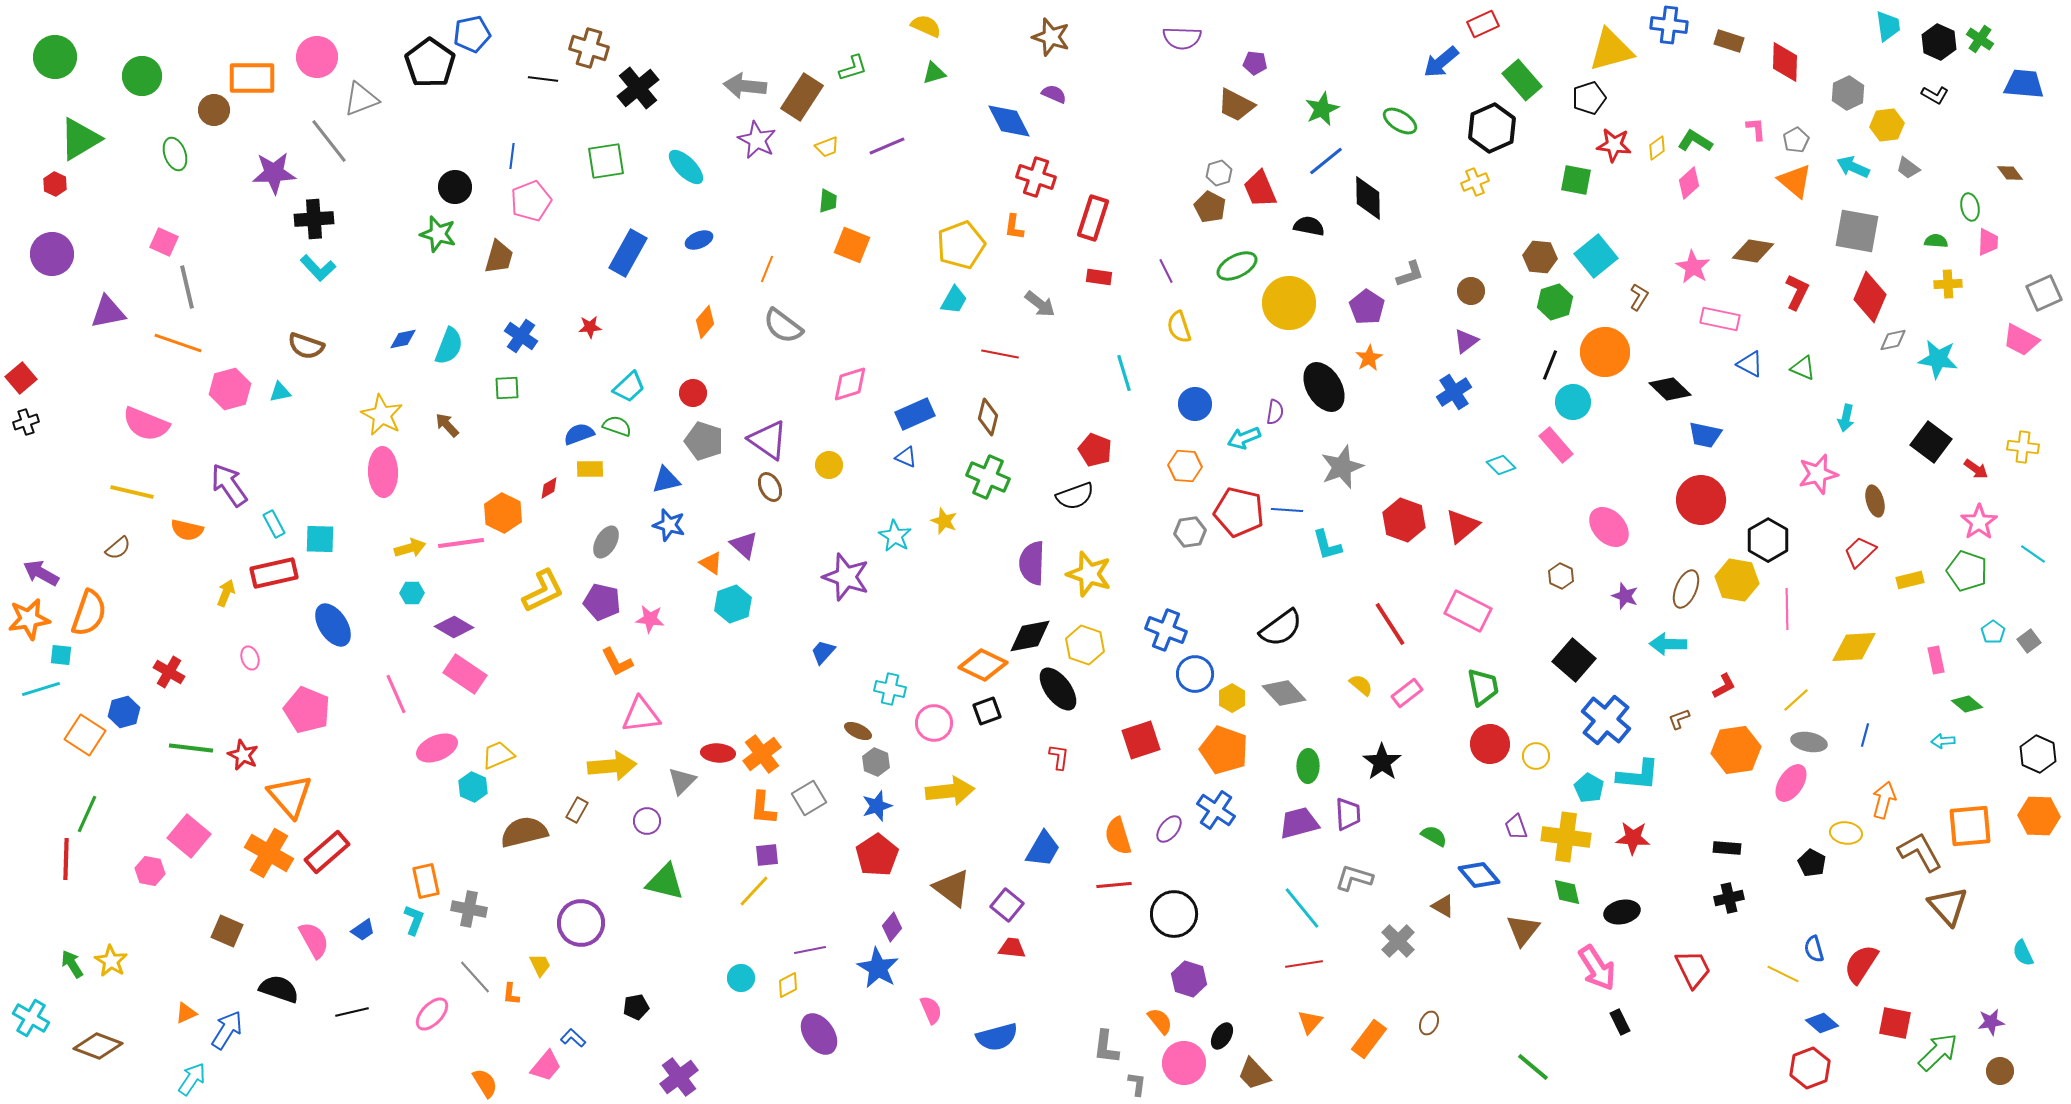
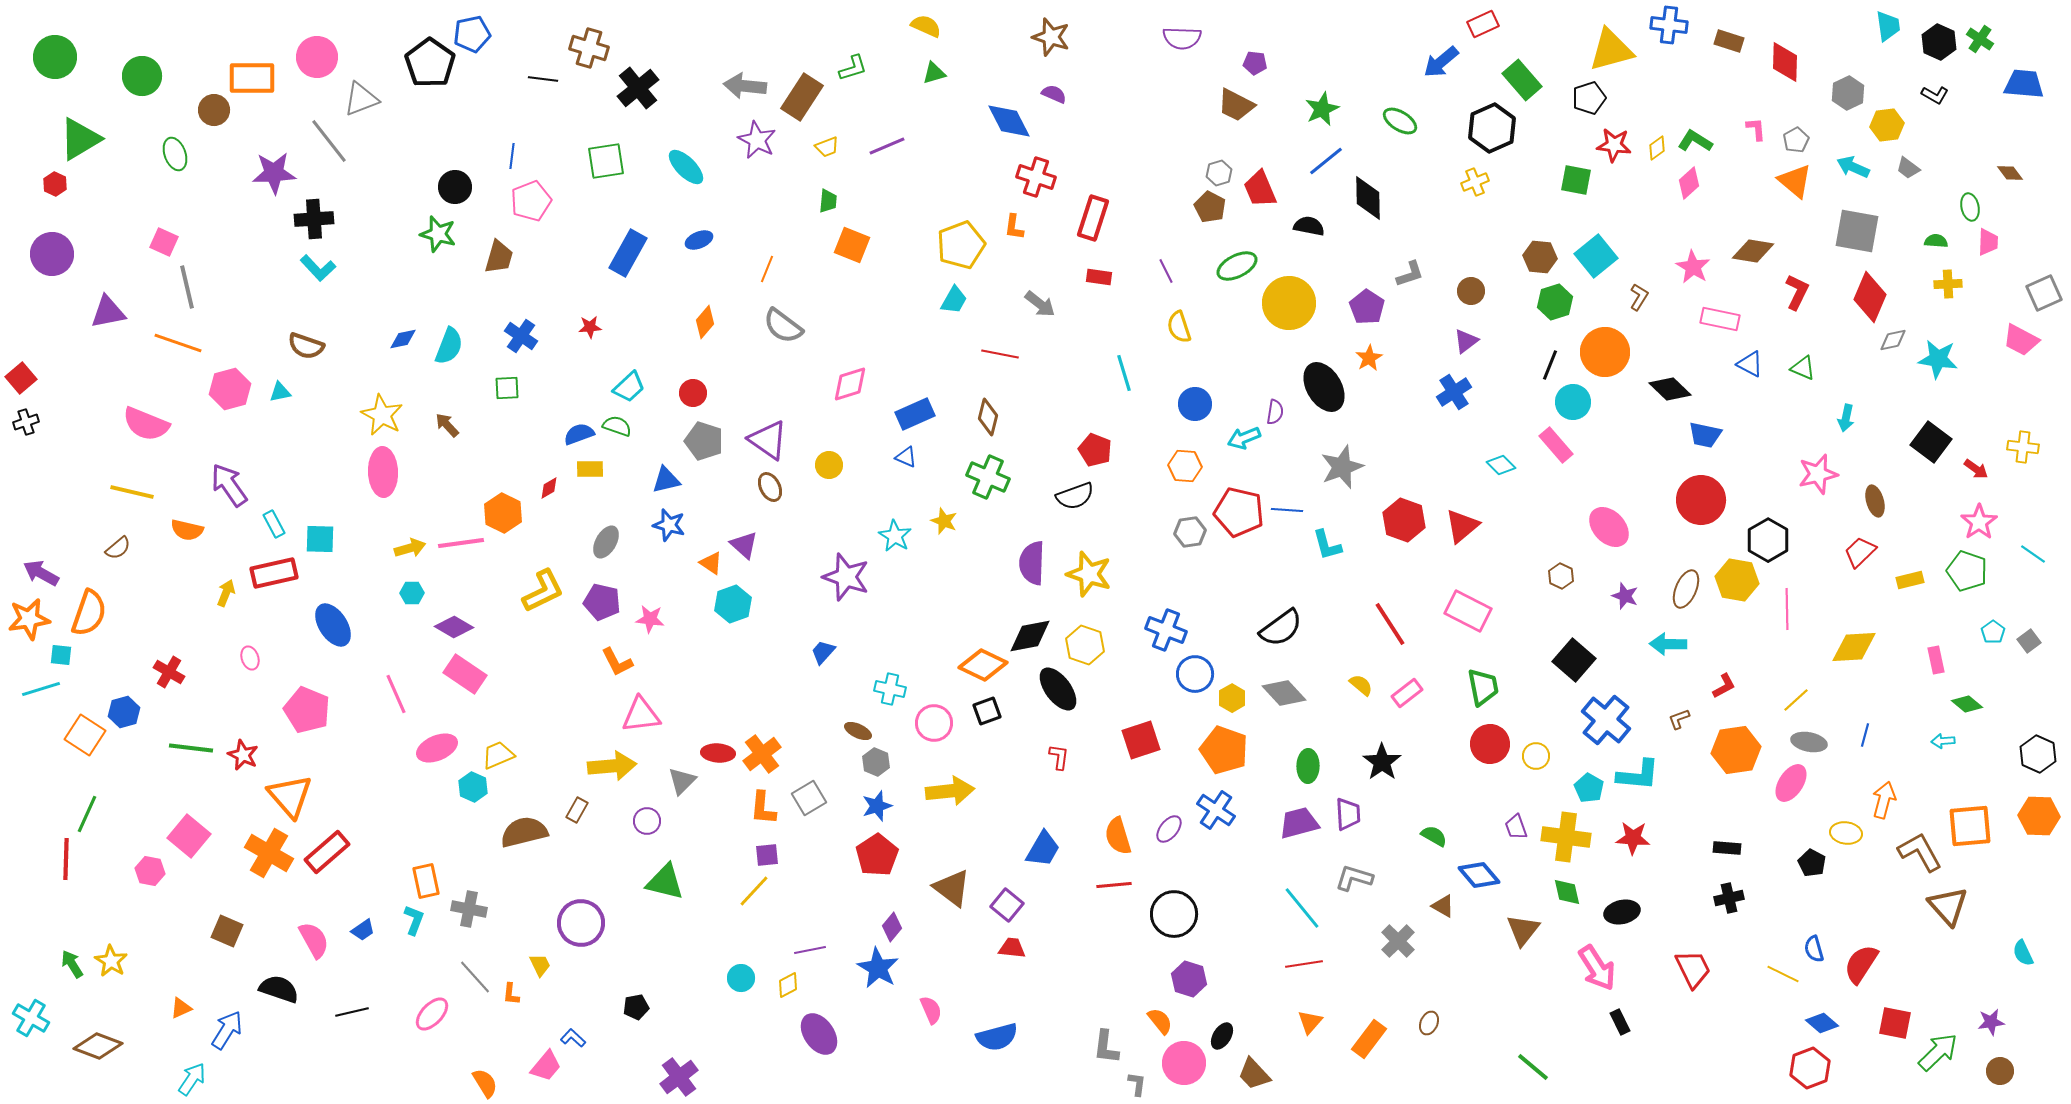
orange triangle at (186, 1013): moved 5 px left, 5 px up
